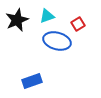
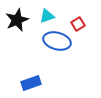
blue rectangle: moved 1 px left, 2 px down
